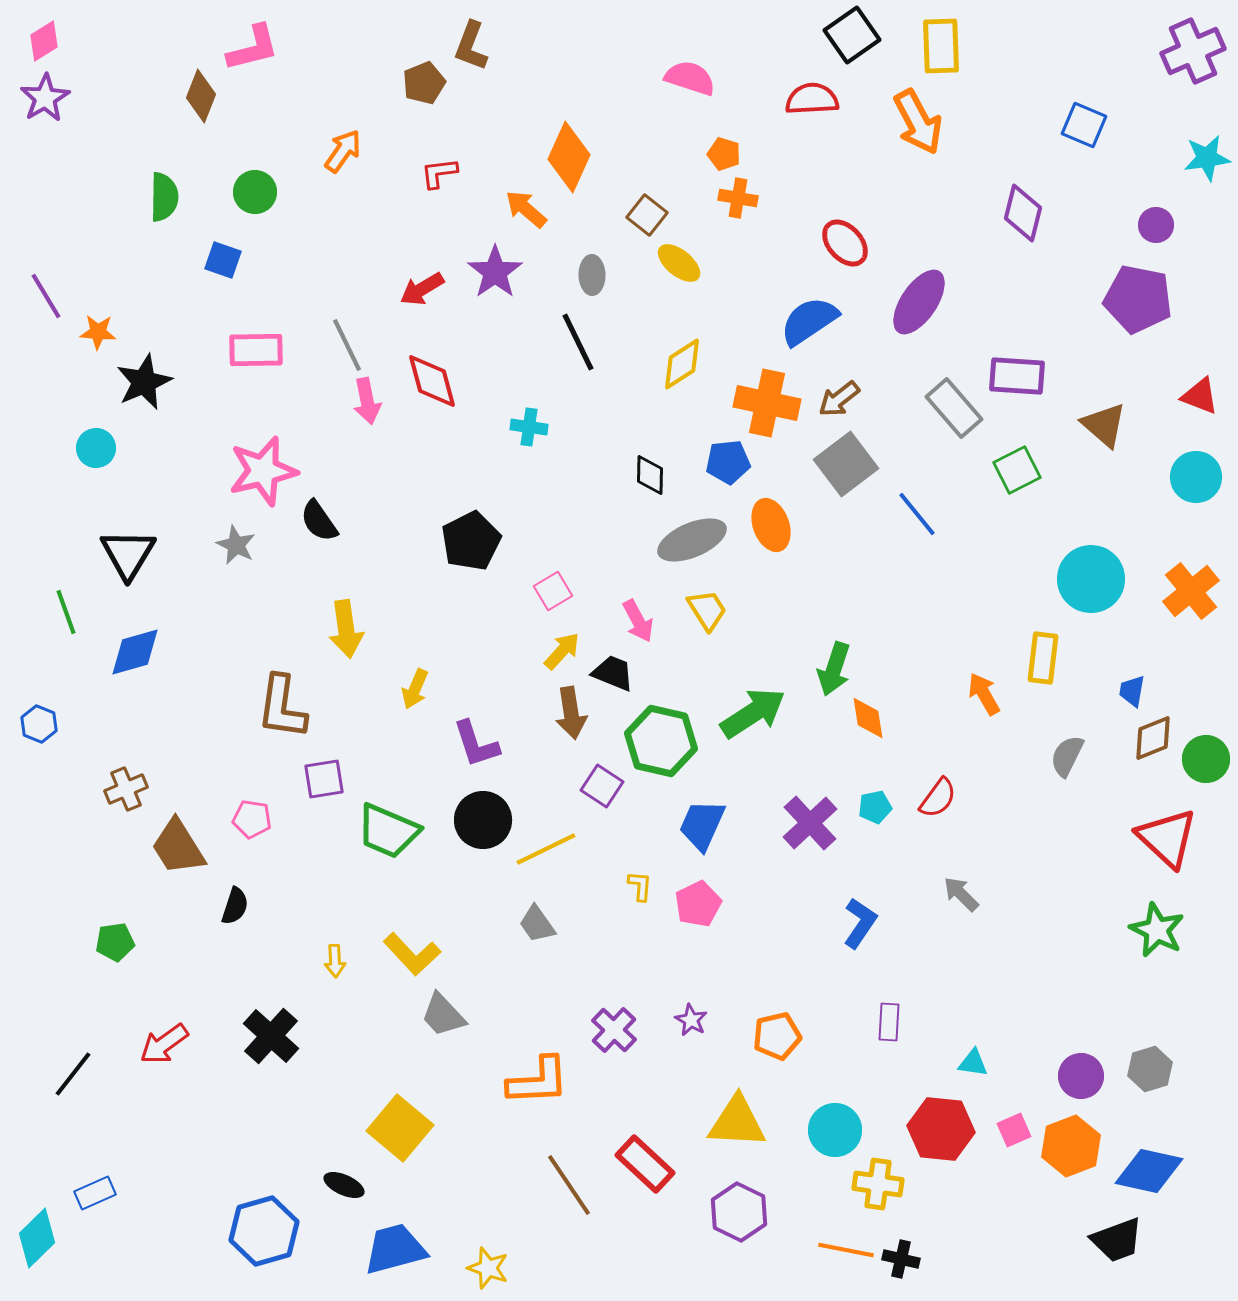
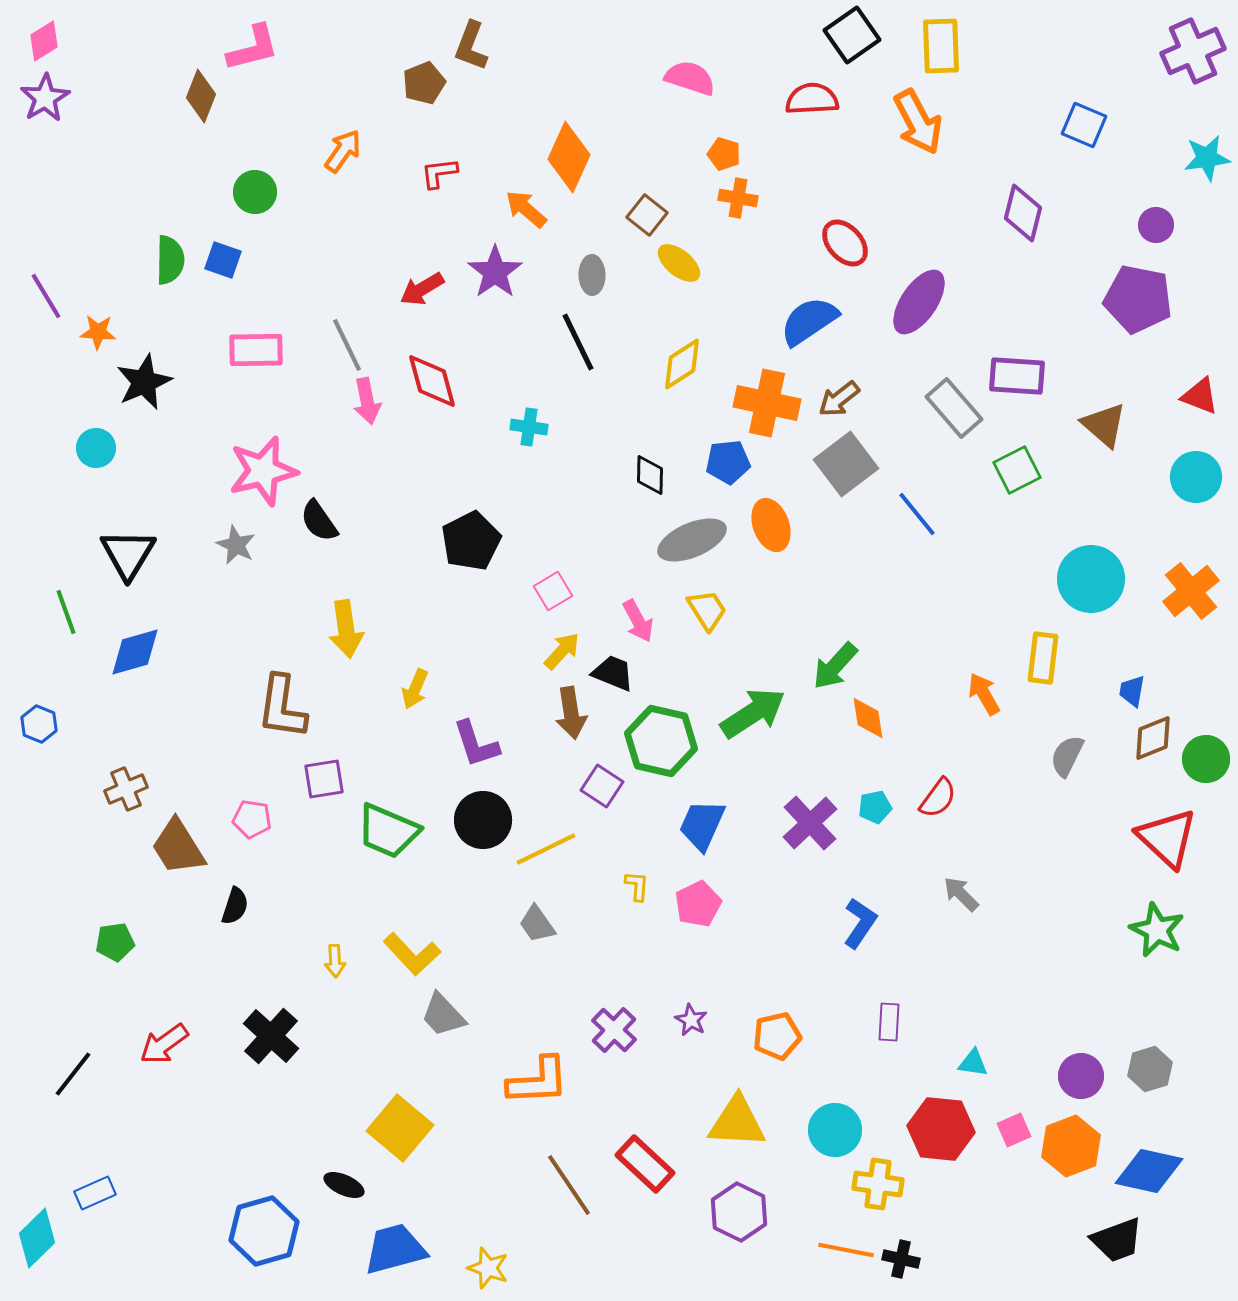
green semicircle at (164, 197): moved 6 px right, 63 px down
green arrow at (834, 669): moved 1 px right, 3 px up; rotated 24 degrees clockwise
yellow L-shape at (640, 886): moved 3 px left
